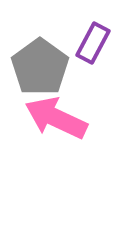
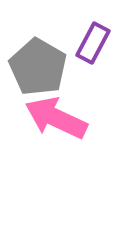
gray pentagon: moved 2 px left; rotated 6 degrees counterclockwise
